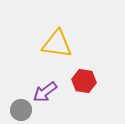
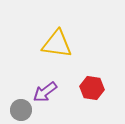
red hexagon: moved 8 px right, 7 px down
